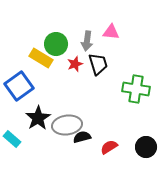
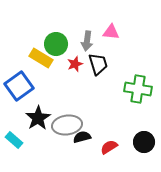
green cross: moved 2 px right
cyan rectangle: moved 2 px right, 1 px down
black circle: moved 2 px left, 5 px up
